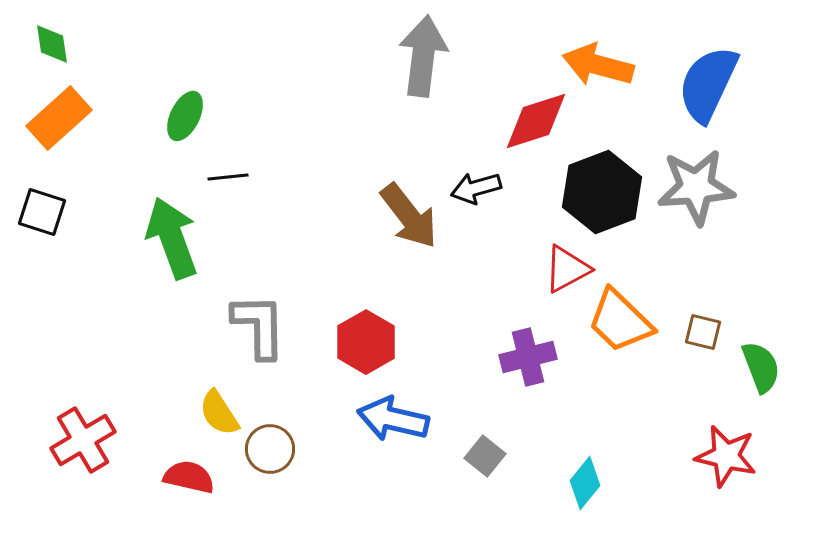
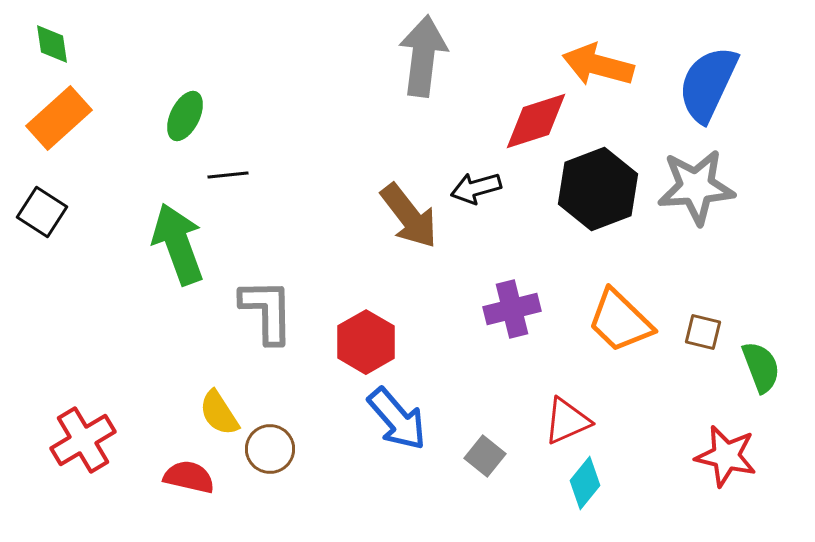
black line: moved 2 px up
black hexagon: moved 4 px left, 3 px up
black square: rotated 15 degrees clockwise
green arrow: moved 6 px right, 6 px down
red triangle: moved 152 px down; rotated 4 degrees clockwise
gray L-shape: moved 8 px right, 15 px up
purple cross: moved 16 px left, 48 px up
blue arrow: moved 4 px right; rotated 144 degrees counterclockwise
